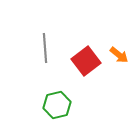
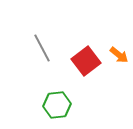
gray line: moved 3 px left; rotated 24 degrees counterclockwise
green hexagon: rotated 8 degrees clockwise
